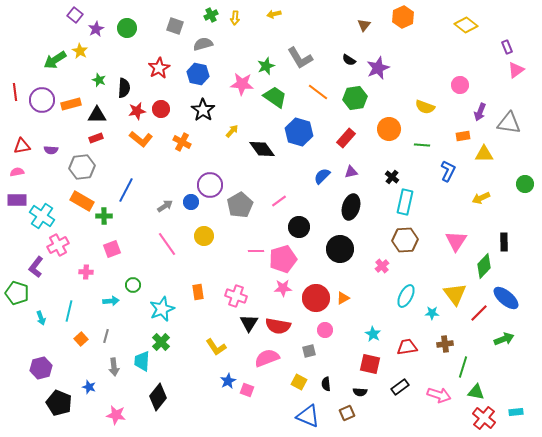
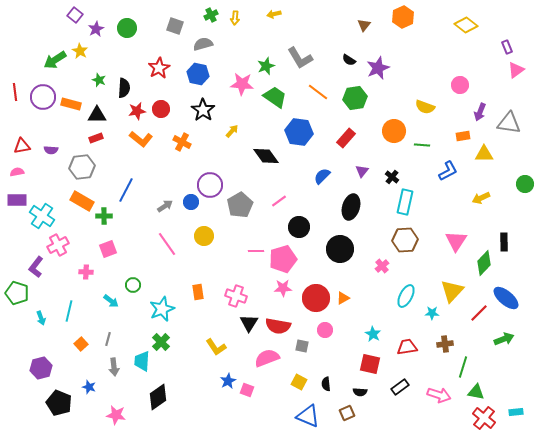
purple circle at (42, 100): moved 1 px right, 3 px up
orange rectangle at (71, 104): rotated 30 degrees clockwise
orange circle at (389, 129): moved 5 px right, 2 px down
blue hexagon at (299, 132): rotated 8 degrees counterclockwise
black diamond at (262, 149): moved 4 px right, 7 px down
blue L-shape at (448, 171): rotated 35 degrees clockwise
purple triangle at (351, 172): moved 11 px right, 1 px up; rotated 40 degrees counterclockwise
pink square at (112, 249): moved 4 px left
green diamond at (484, 266): moved 3 px up
yellow triangle at (455, 294): moved 3 px left, 3 px up; rotated 20 degrees clockwise
cyan arrow at (111, 301): rotated 42 degrees clockwise
gray line at (106, 336): moved 2 px right, 3 px down
orange square at (81, 339): moved 5 px down
gray square at (309, 351): moved 7 px left, 5 px up; rotated 24 degrees clockwise
black diamond at (158, 397): rotated 16 degrees clockwise
